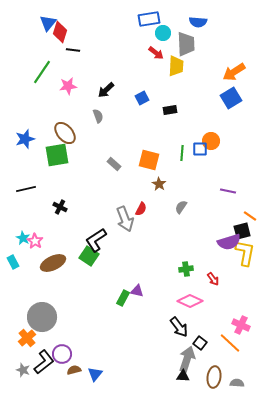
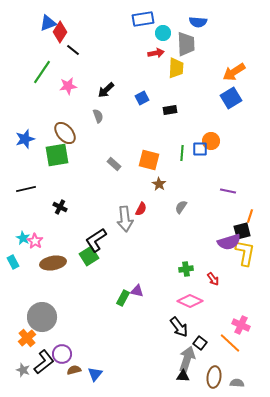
blue rectangle at (149, 19): moved 6 px left
blue triangle at (48, 23): rotated 30 degrees clockwise
red diamond at (60, 32): rotated 15 degrees clockwise
black line at (73, 50): rotated 32 degrees clockwise
red arrow at (156, 53): rotated 49 degrees counterclockwise
yellow trapezoid at (176, 66): moved 2 px down
orange line at (250, 216): rotated 72 degrees clockwise
gray arrow at (125, 219): rotated 15 degrees clockwise
green square at (89, 256): rotated 24 degrees clockwise
brown ellipse at (53, 263): rotated 15 degrees clockwise
